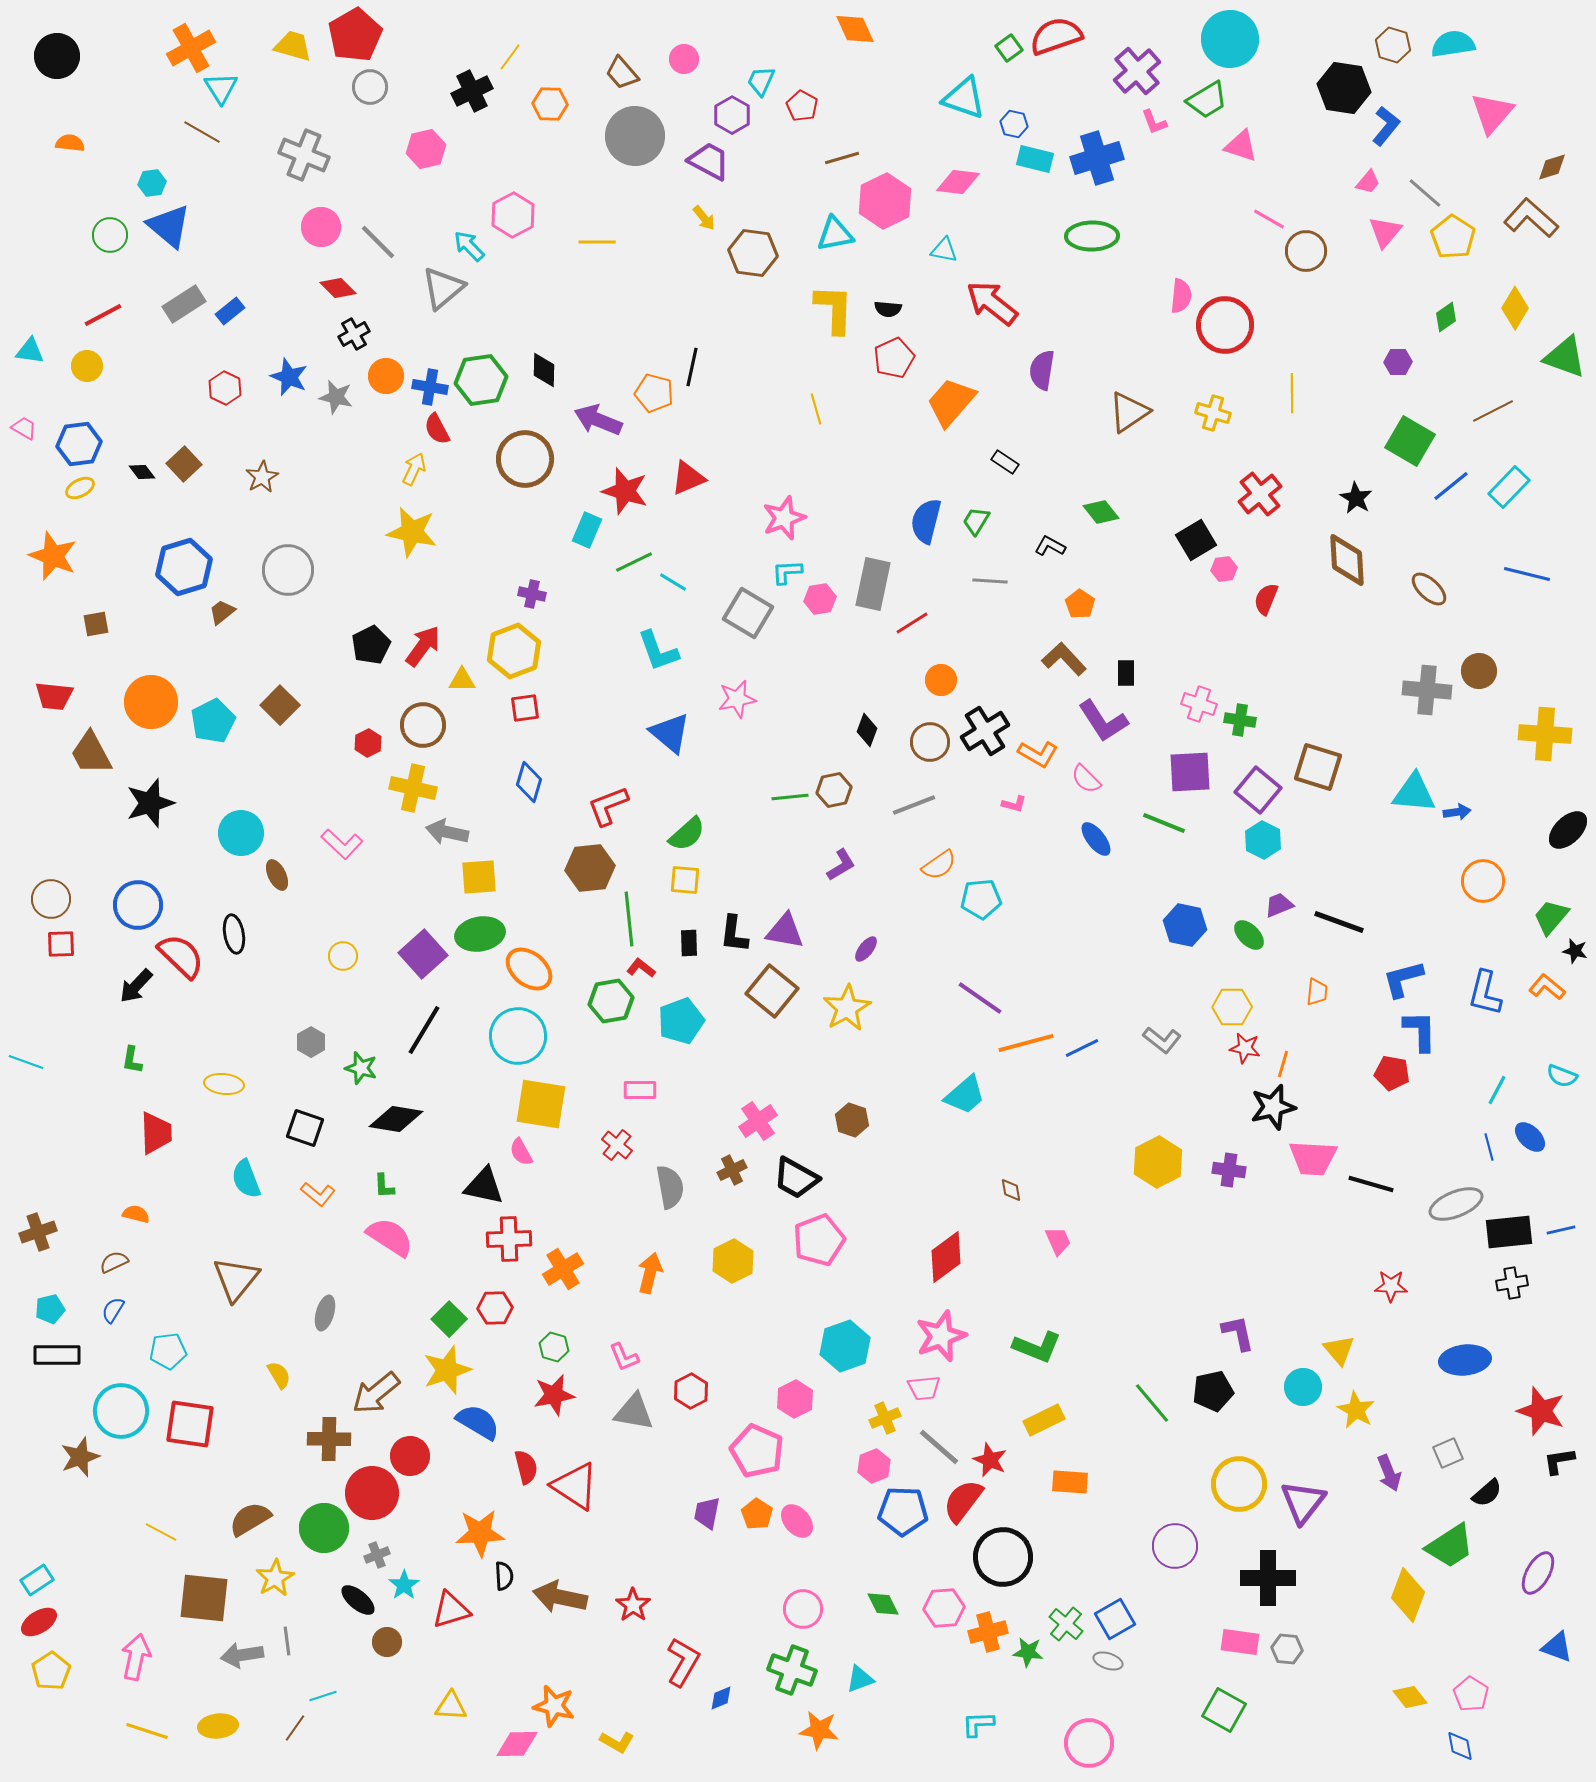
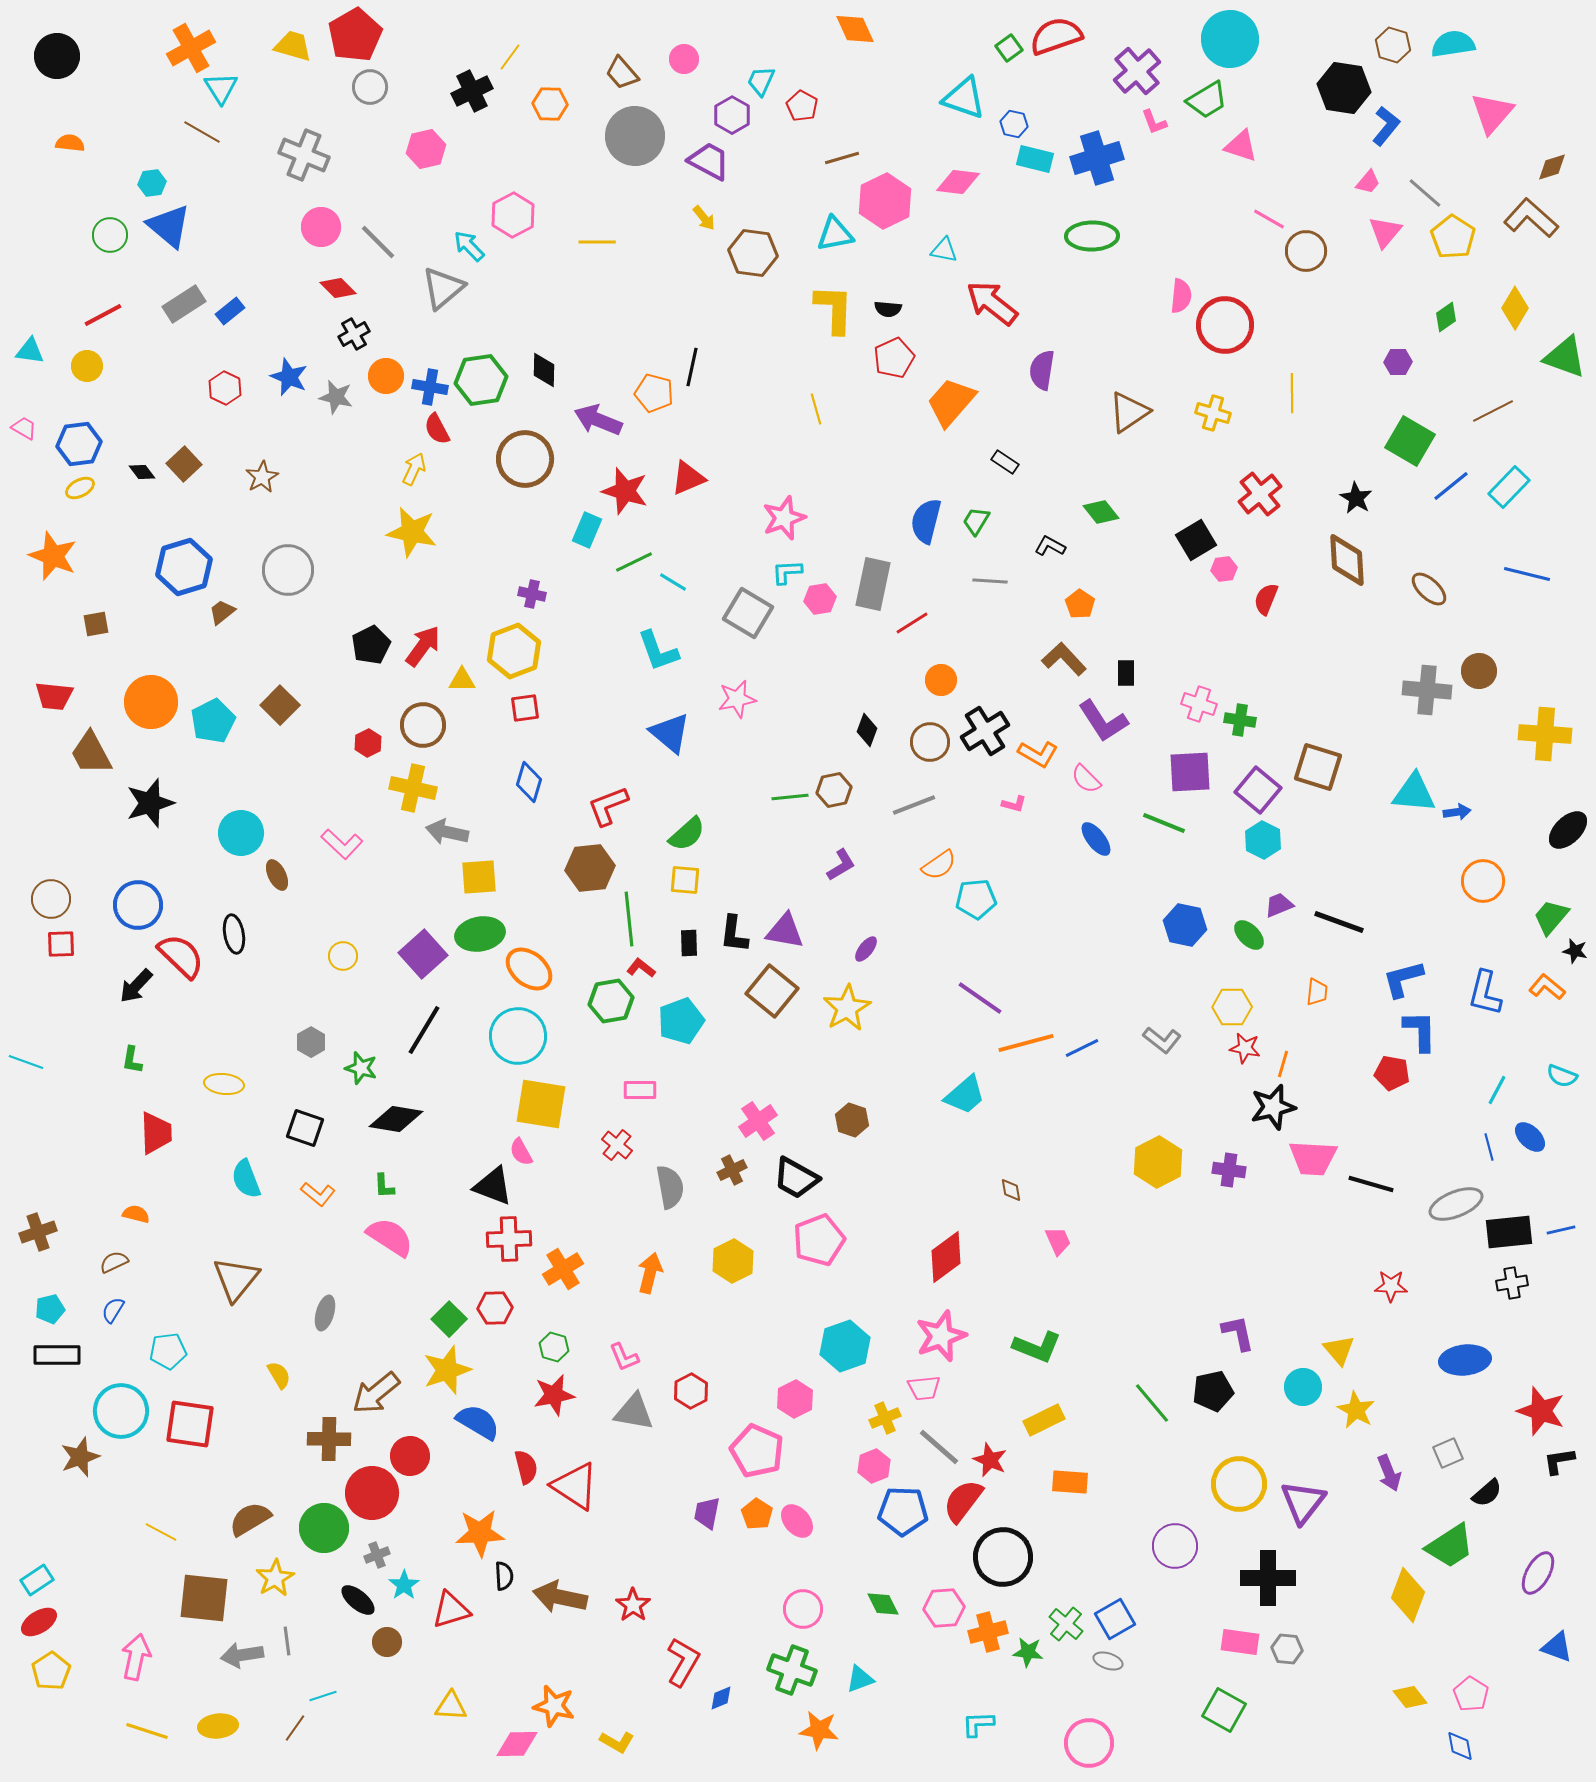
cyan pentagon at (981, 899): moved 5 px left
black triangle at (484, 1186): moved 9 px right; rotated 9 degrees clockwise
